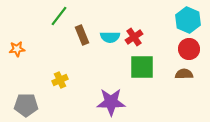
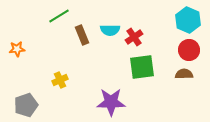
green line: rotated 20 degrees clockwise
cyan semicircle: moved 7 px up
red circle: moved 1 px down
green square: rotated 8 degrees counterclockwise
gray pentagon: rotated 20 degrees counterclockwise
